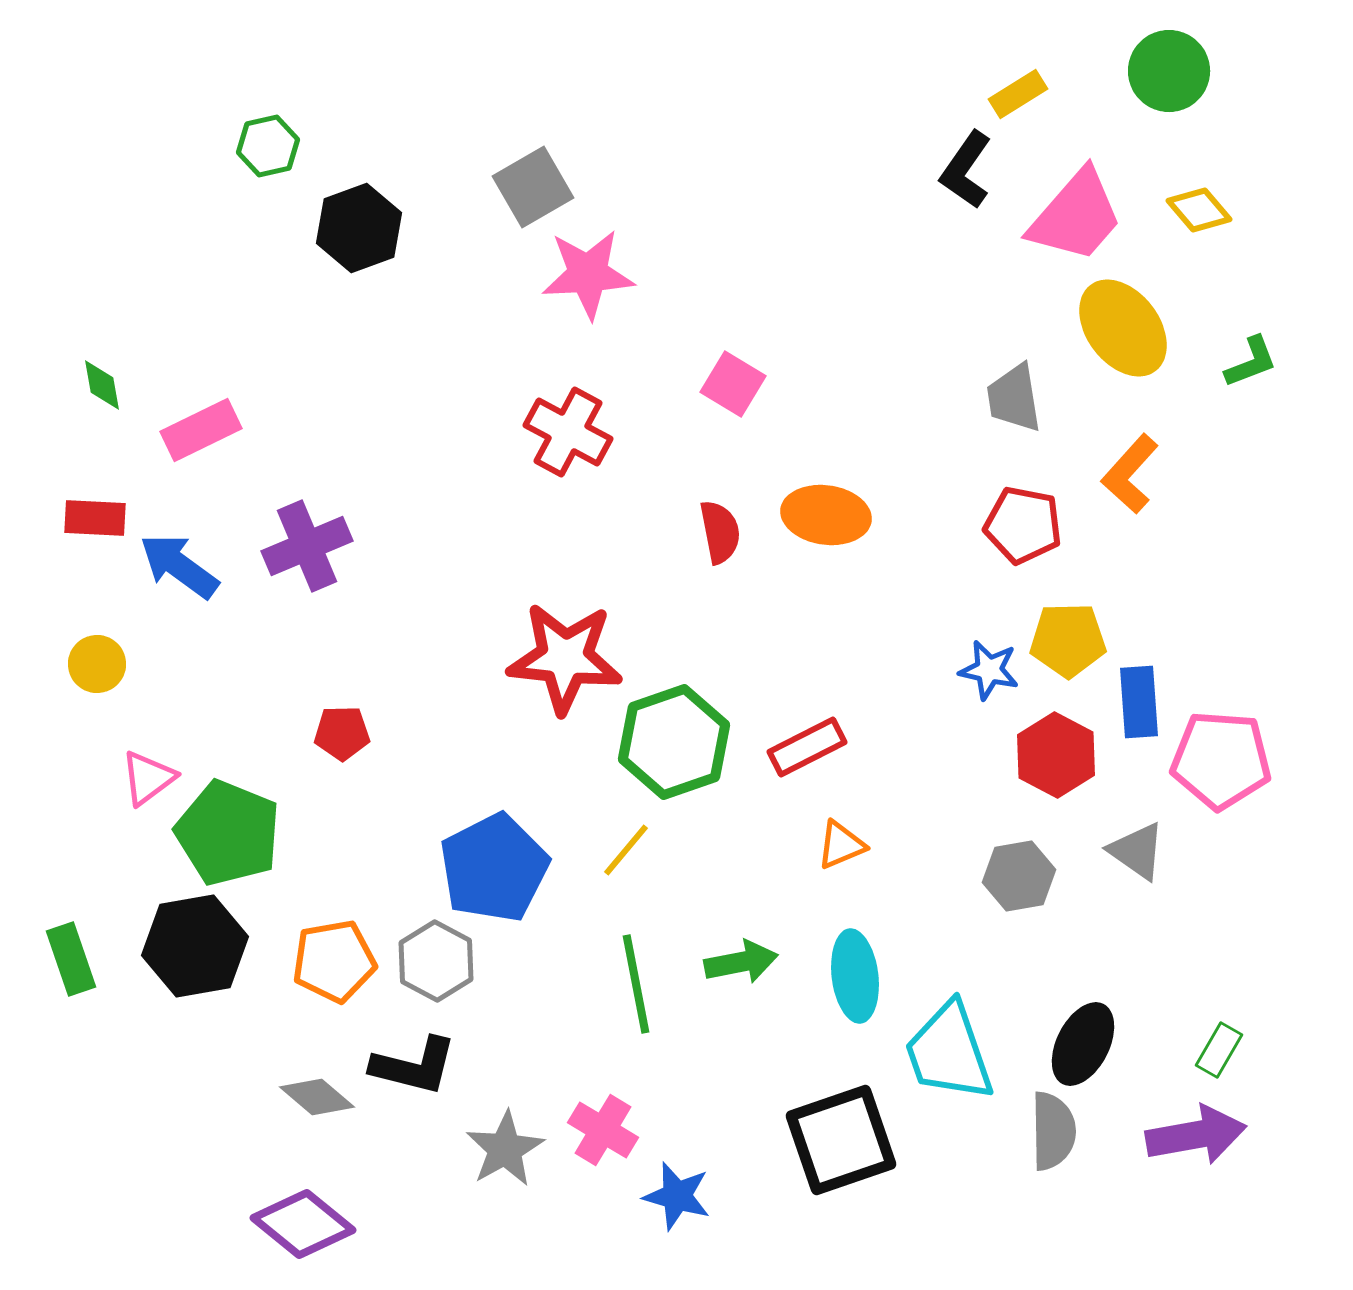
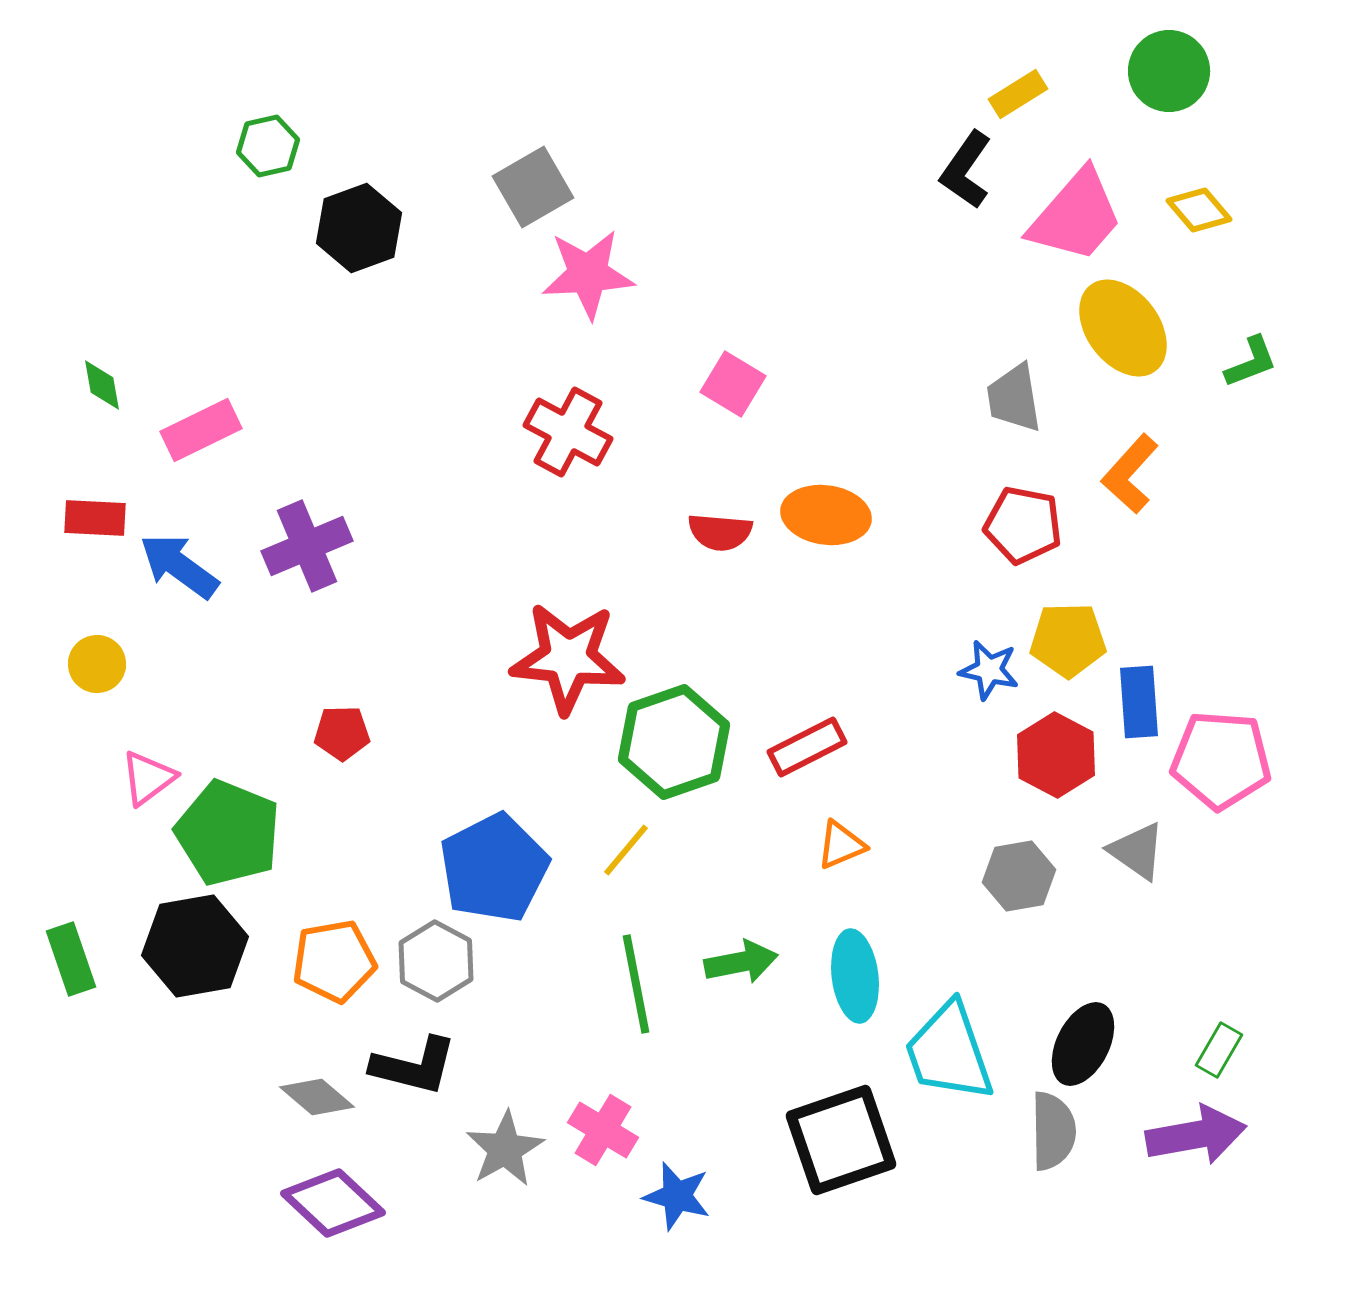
red semicircle at (720, 532): rotated 106 degrees clockwise
red star at (565, 658): moved 3 px right
purple diamond at (303, 1224): moved 30 px right, 21 px up; rotated 4 degrees clockwise
